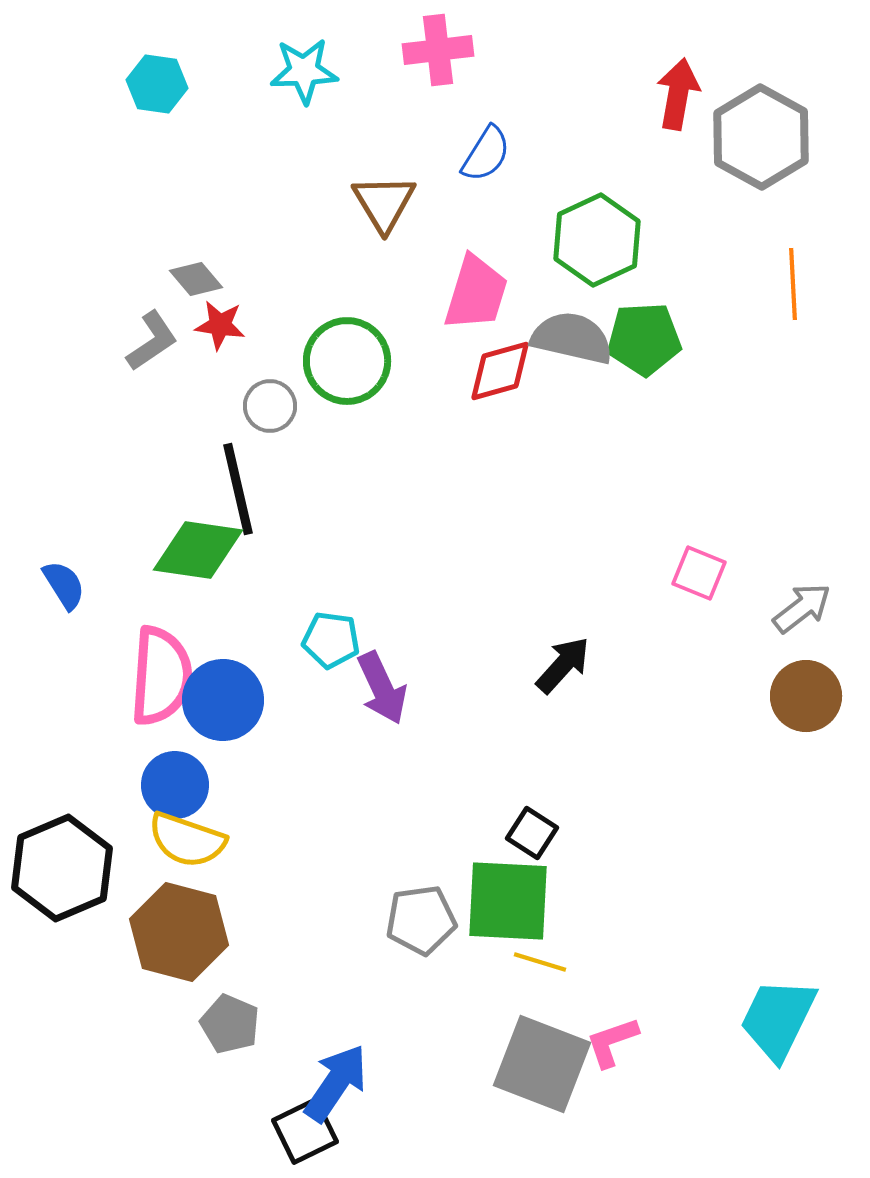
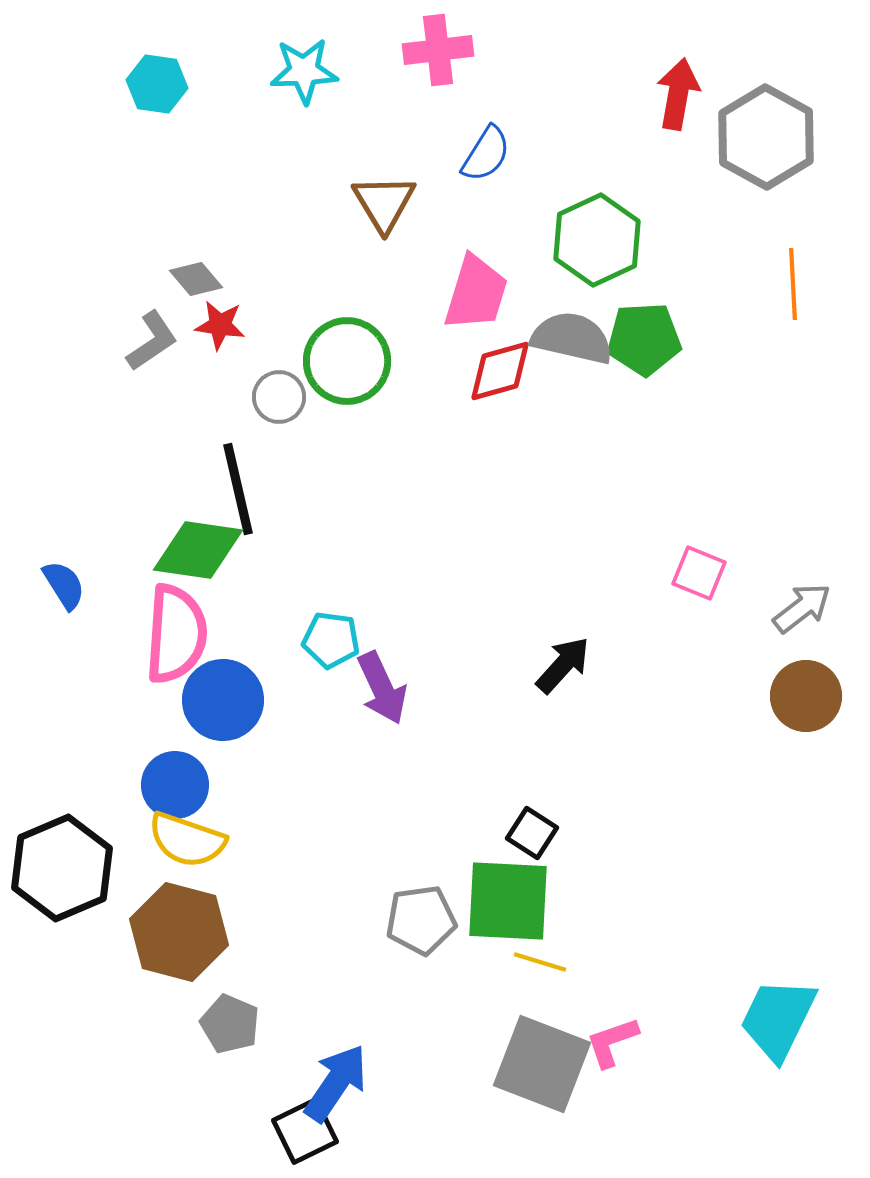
gray hexagon at (761, 137): moved 5 px right
gray circle at (270, 406): moved 9 px right, 9 px up
pink semicircle at (161, 676): moved 15 px right, 42 px up
